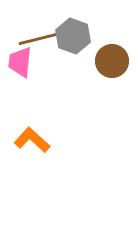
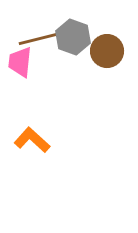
gray hexagon: moved 1 px down
brown circle: moved 5 px left, 10 px up
